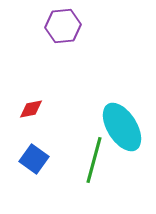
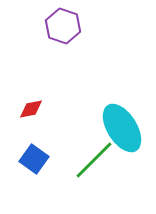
purple hexagon: rotated 24 degrees clockwise
cyan ellipse: moved 1 px down
green line: rotated 30 degrees clockwise
